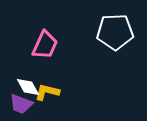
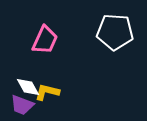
white pentagon: rotated 6 degrees clockwise
pink trapezoid: moved 5 px up
purple trapezoid: moved 1 px right, 1 px down
